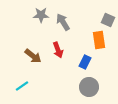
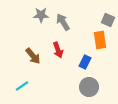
orange rectangle: moved 1 px right
brown arrow: rotated 12 degrees clockwise
